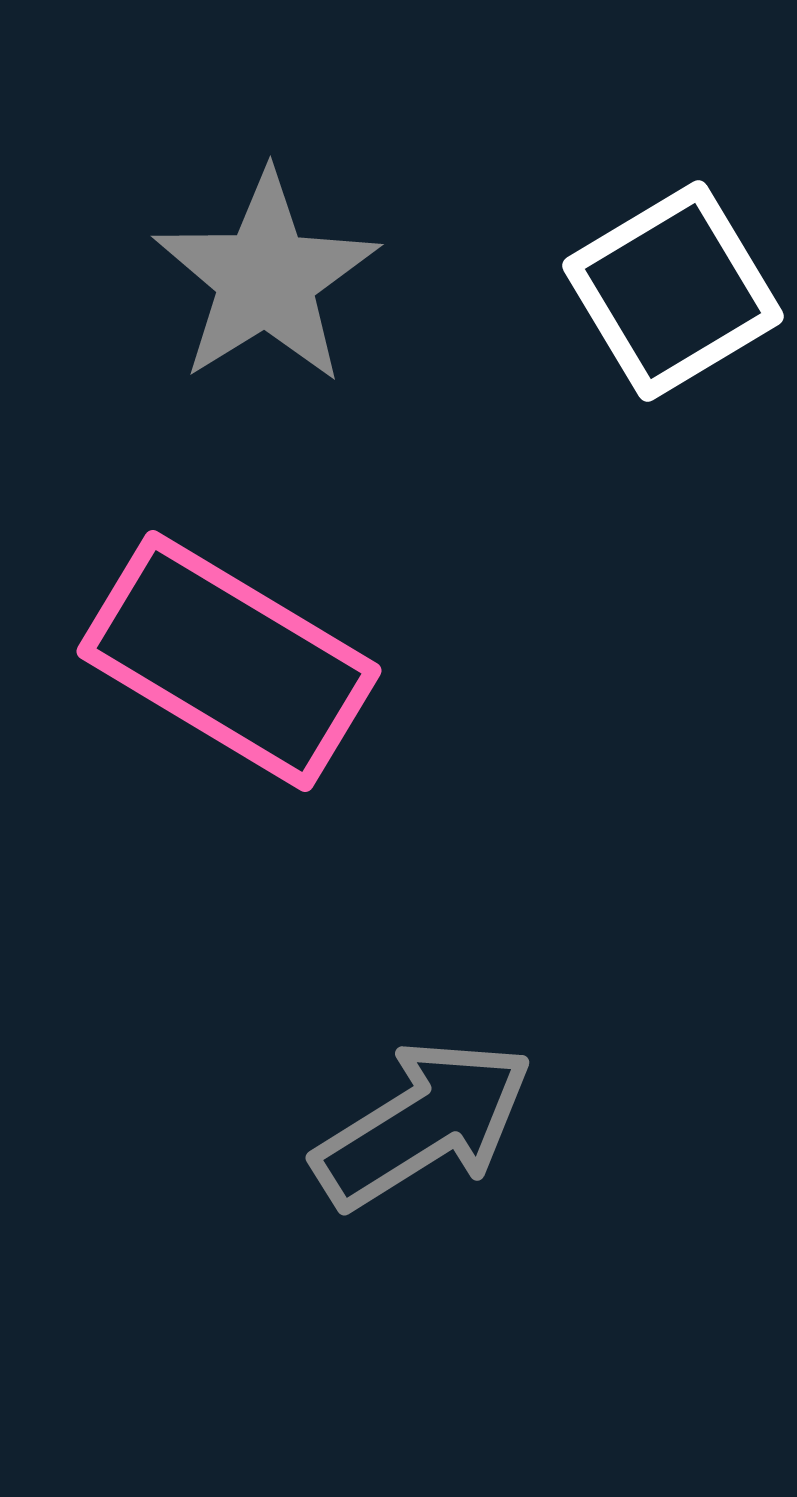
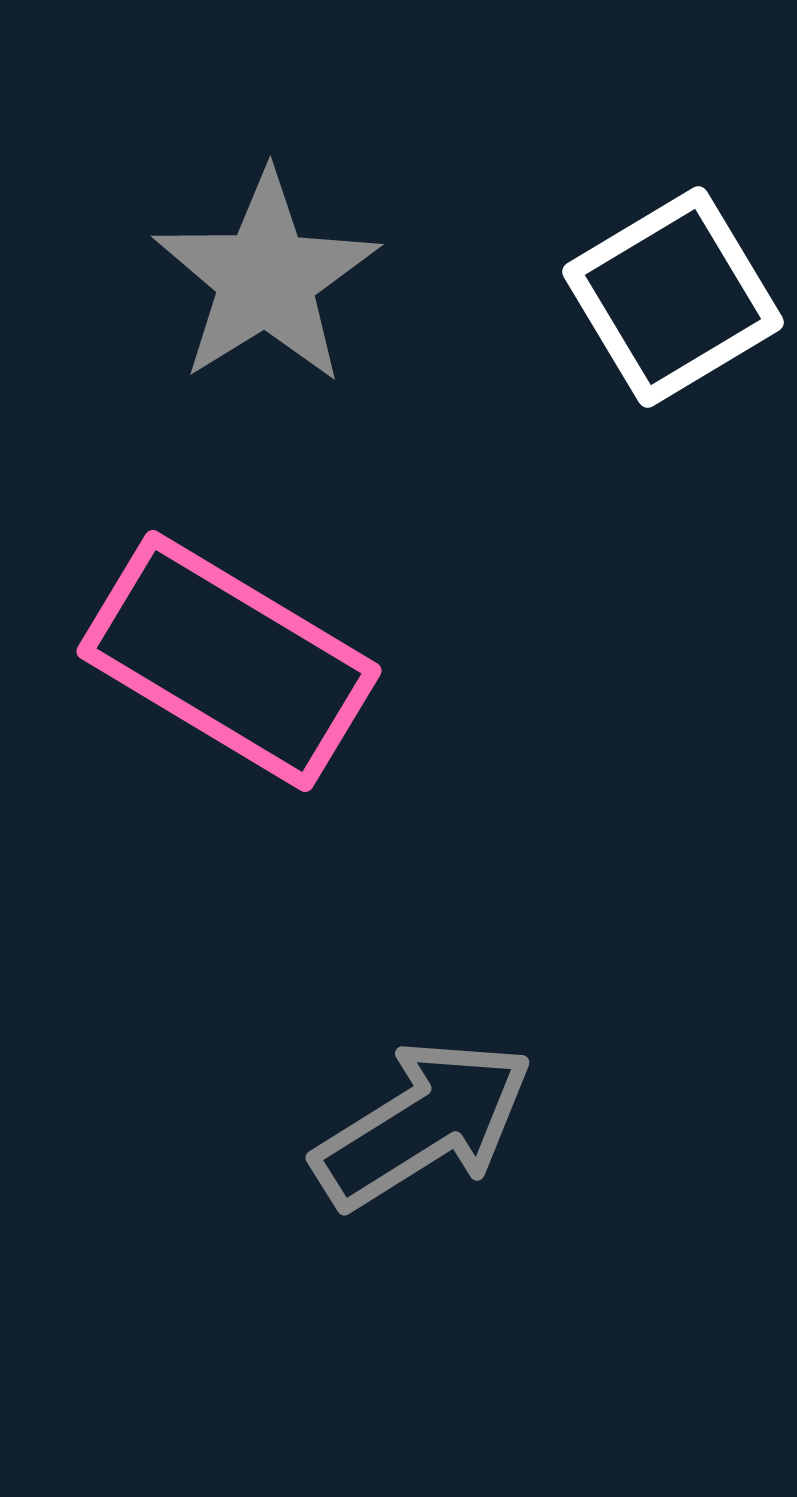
white square: moved 6 px down
